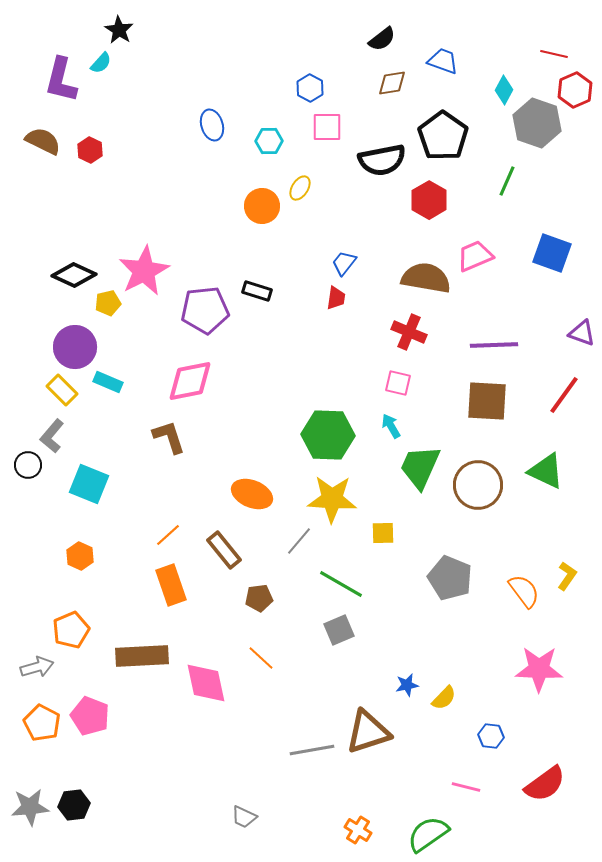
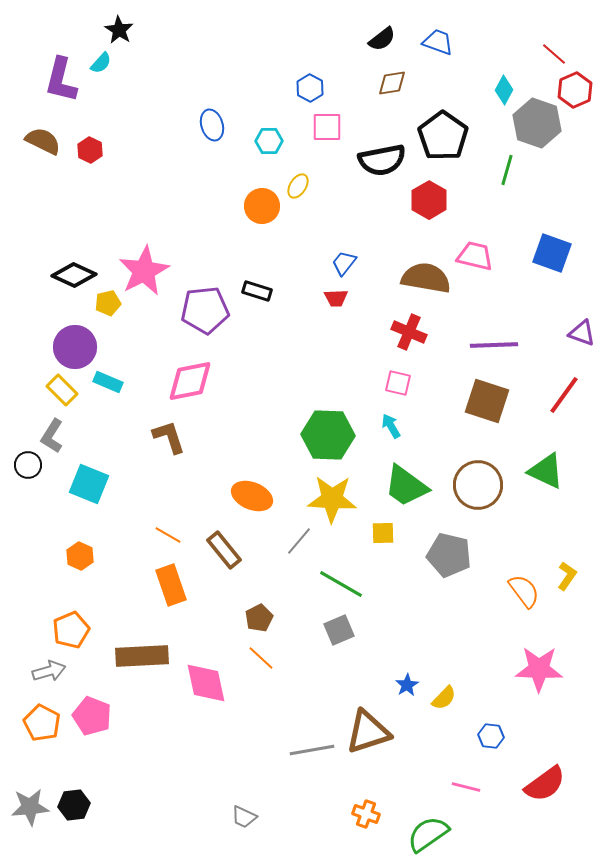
red line at (554, 54): rotated 28 degrees clockwise
blue trapezoid at (443, 61): moved 5 px left, 19 px up
green line at (507, 181): moved 11 px up; rotated 8 degrees counterclockwise
yellow ellipse at (300, 188): moved 2 px left, 2 px up
pink trapezoid at (475, 256): rotated 36 degrees clockwise
red trapezoid at (336, 298): rotated 80 degrees clockwise
brown square at (487, 401): rotated 15 degrees clockwise
gray L-shape at (52, 436): rotated 8 degrees counterclockwise
green trapezoid at (420, 467): moved 14 px left, 19 px down; rotated 78 degrees counterclockwise
orange ellipse at (252, 494): moved 2 px down
orange line at (168, 535): rotated 72 degrees clockwise
gray pentagon at (450, 578): moved 1 px left, 23 px up; rotated 9 degrees counterclockwise
brown pentagon at (259, 598): moved 20 px down; rotated 20 degrees counterclockwise
gray arrow at (37, 667): moved 12 px right, 4 px down
blue star at (407, 685): rotated 20 degrees counterclockwise
pink pentagon at (90, 716): moved 2 px right
orange cross at (358, 830): moved 8 px right, 16 px up; rotated 12 degrees counterclockwise
